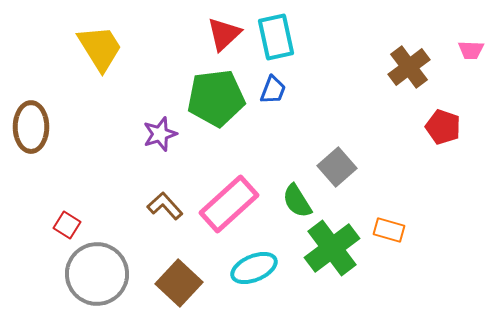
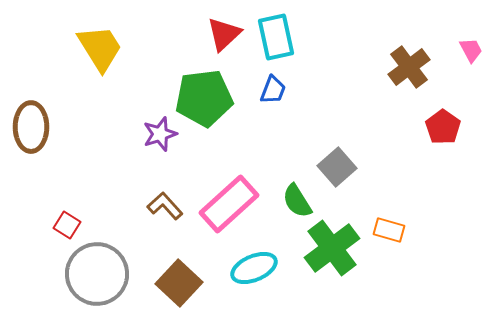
pink trapezoid: rotated 120 degrees counterclockwise
green pentagon: moved 12 px left
red pentagon: rotated 16 degrees clockwise
